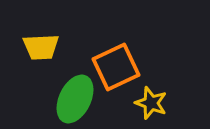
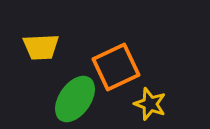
green ellipse: rotated 9 degrees clockwise
yellow star: moved 1 px left, 1 px down
